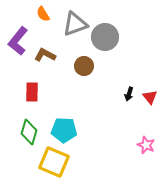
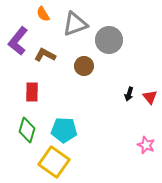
gray circle: moved 4 px right, 3 px down
green diamond: moved 2 px left, 2 px up
yellow square: rotated 12 degrees clockwise
